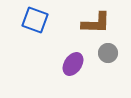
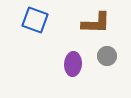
gray circle: moved 1 px left, 3 px down
purple ellipse: rotated 30 degrees counterclockwise
